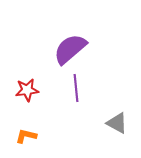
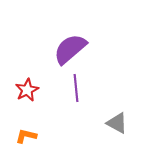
red star: rotated 20 degrees counterclockwise
